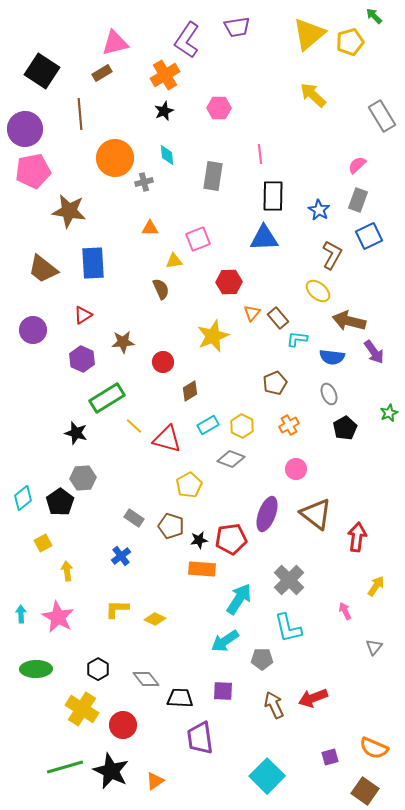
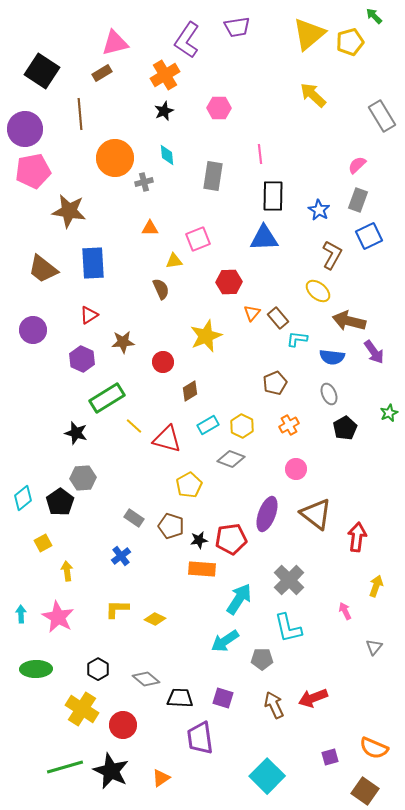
red triangle at (83, 315): moved 6 px right
yellow star at (213, 336): moved 7 px left
yellow arrow at (376, 586): rotated 15 degrees counterclockwise
gray diamond at (146, 679): rotated 12 degrees counterclockwise
purple square at (223, 691): moved 7 px down; rotated 15 degrees clockwise
orange triangle at (155, 781): moved 6 px right, 3 px up
